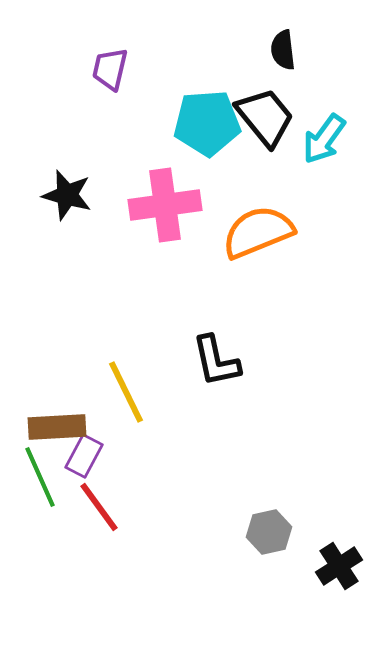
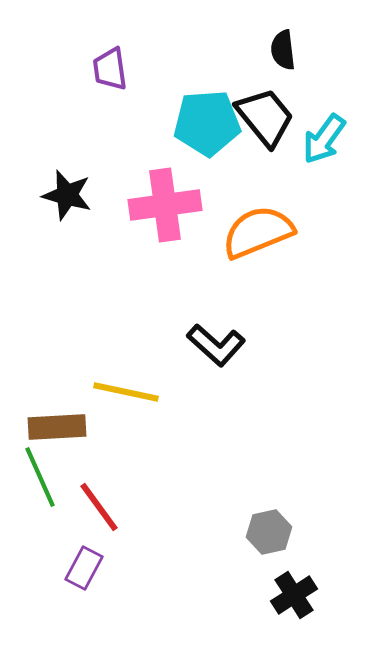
purple trapezoid: rotated 21 degrees counterclockwise
black L-shape: moved 16 px up; rotated 36 degrees counterclockwise
yellow line: rotated 52 degrees counterclockwise
purple rectangle: moved 112 px down
black cross: moved 45 px left, 29 px down
